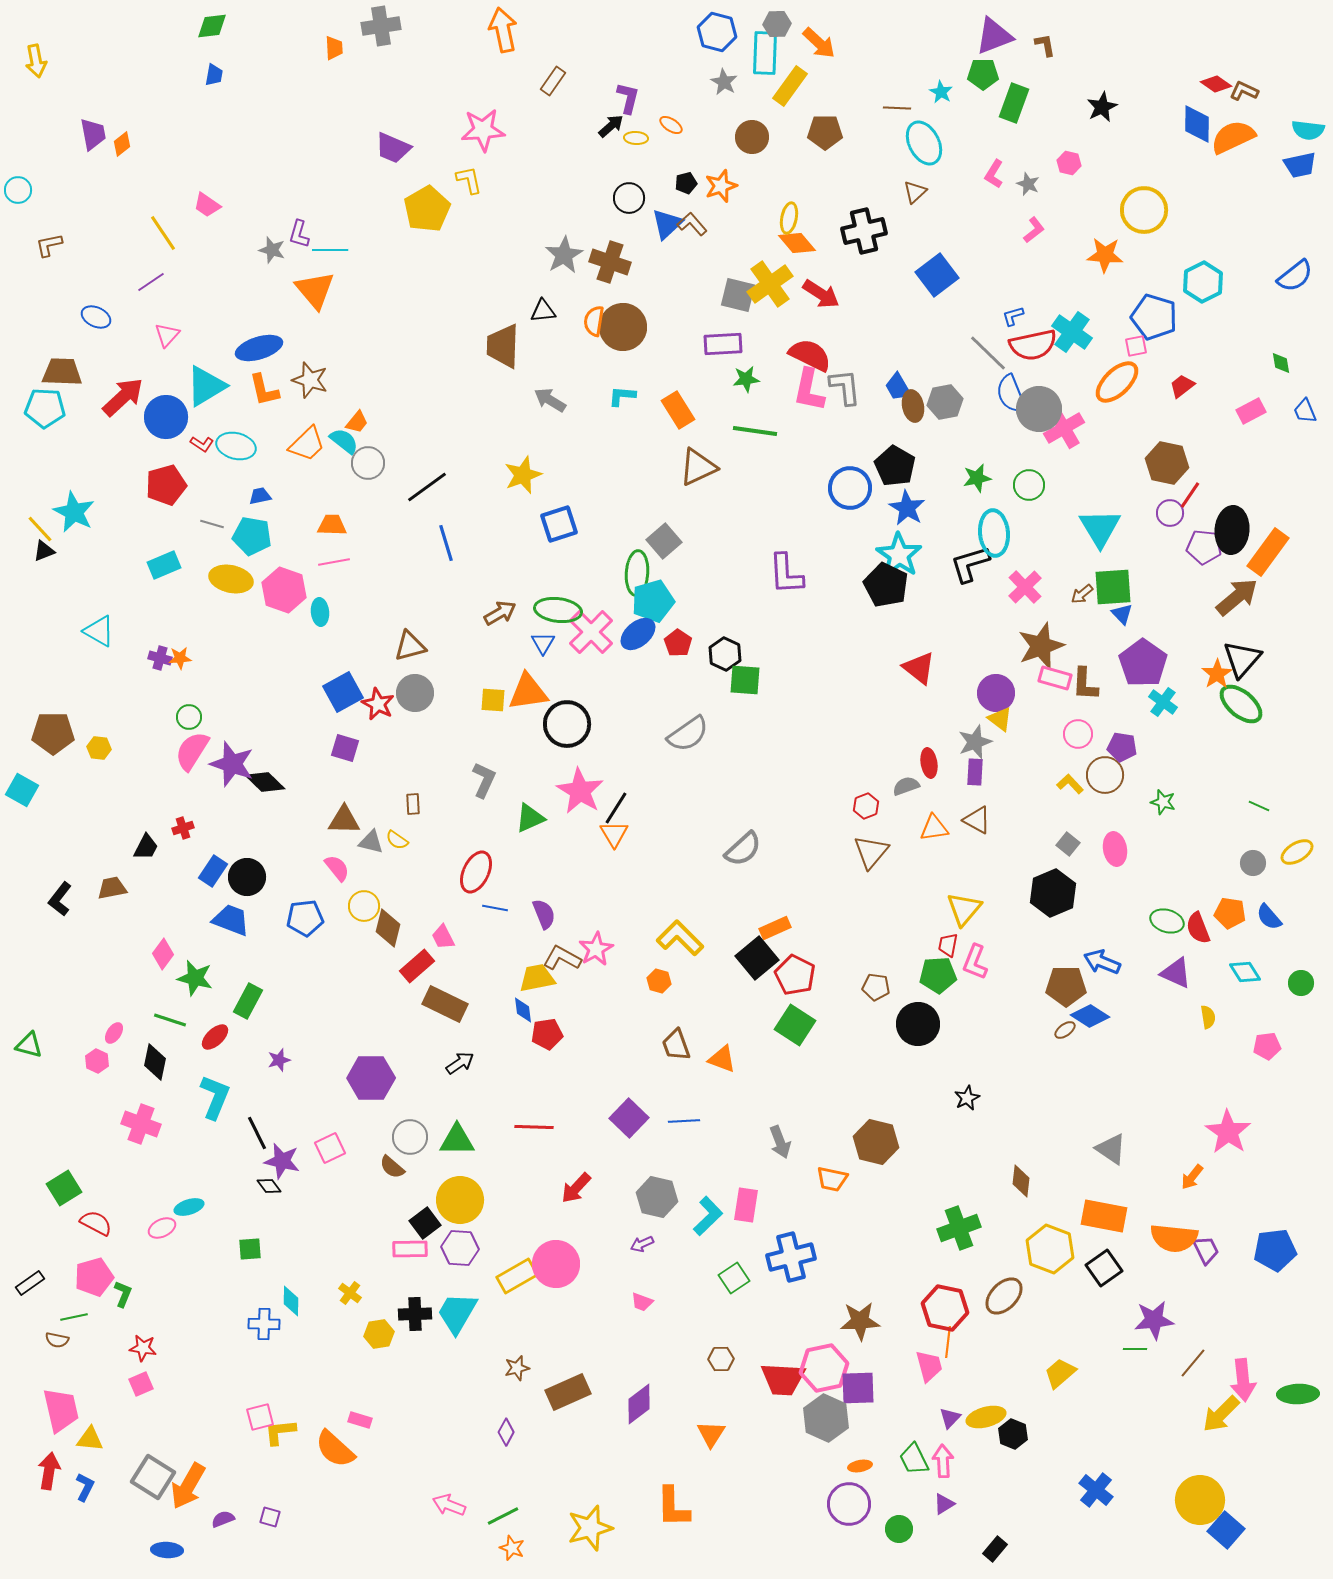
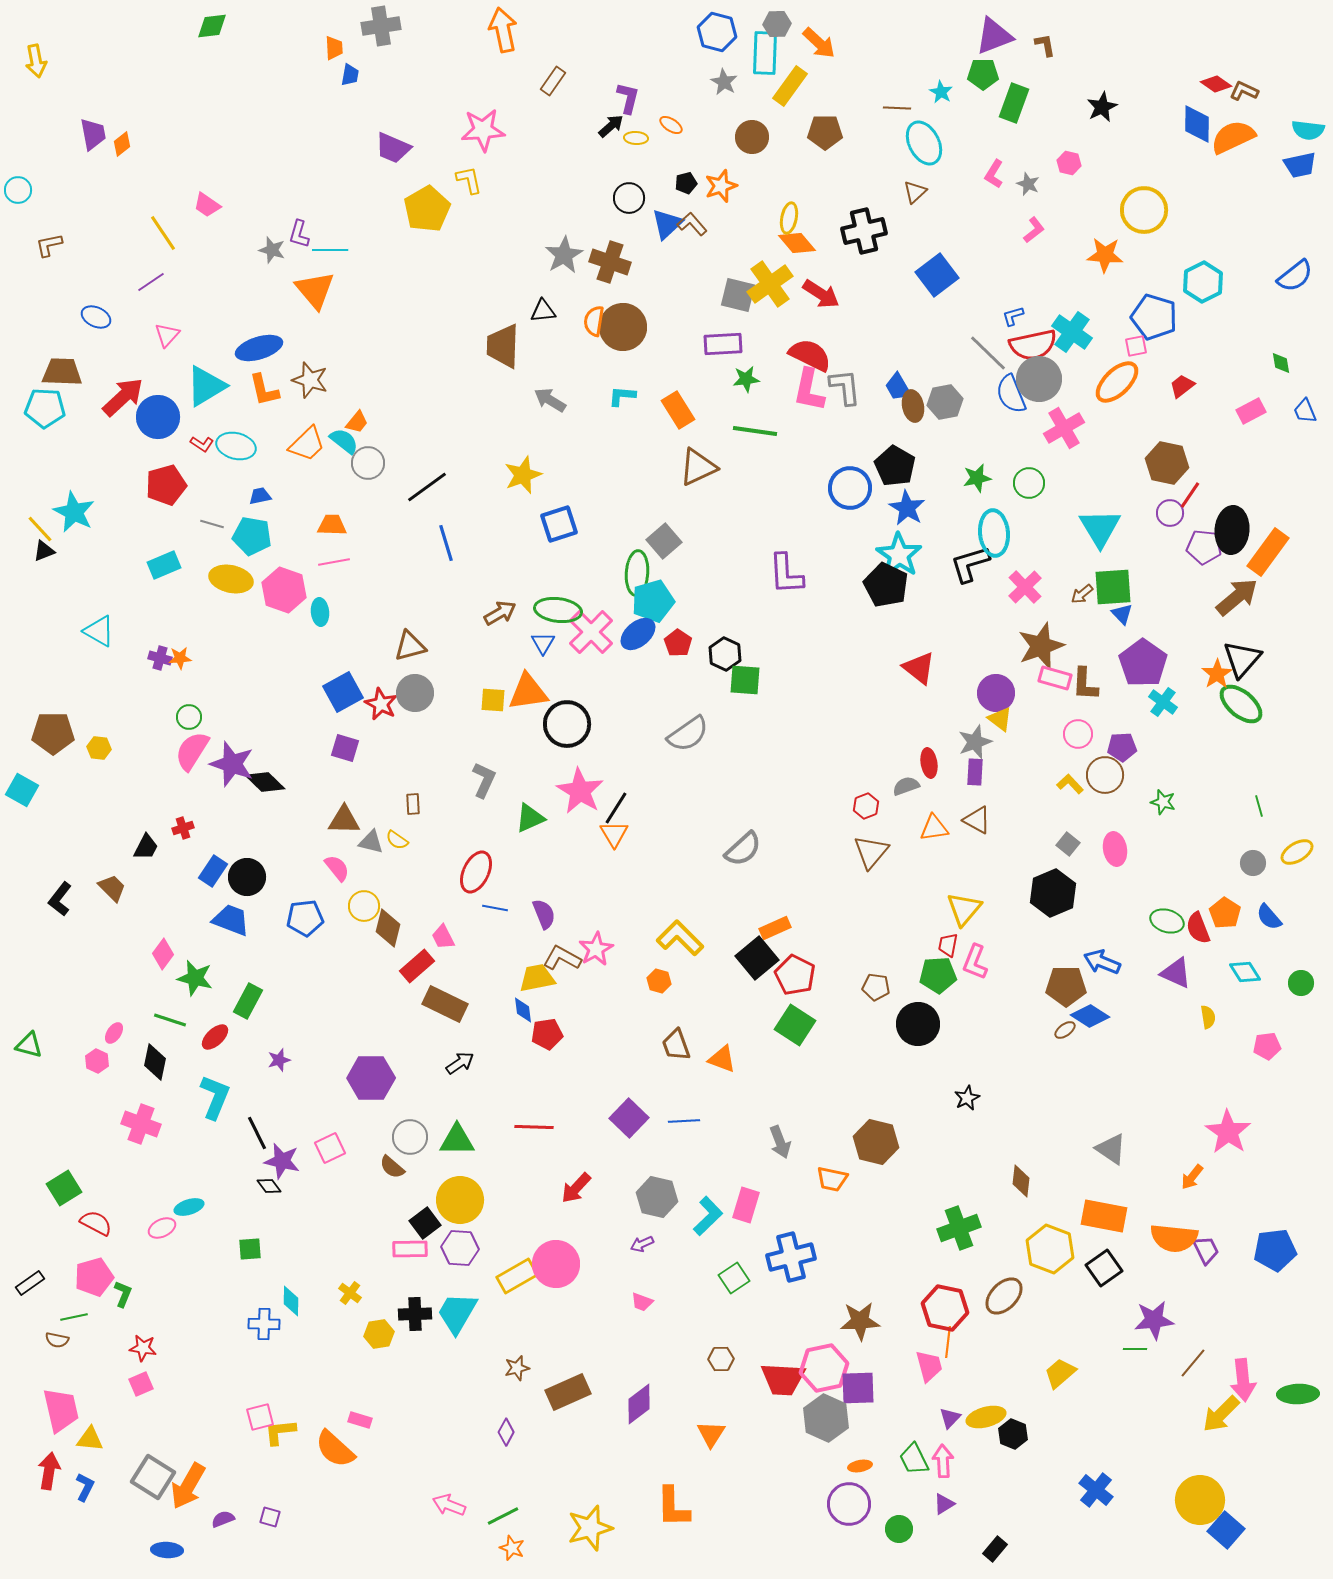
blue trapezoid at (214, 75): moved 136 px right
gray circle at (1039, 409): moved 30 px up
blue circle at (166, 417): moved 8 px left
green circle at (1029, 485): moved 2 px up
red star at (378, 704): moved 3 px right
purple pentagon at (1122, 747): rotated 12 degrees counterclockwise
green line at (1259, 806): rotated 50 degrees clockwise
brown trapezoid at (112, 888): rotated 56 degrees clockwise
orange pentagon at (1230, 913): moved 5 px left; rotated 24 degrees clockwise
pink rectangle at (746, 1205): rotated 8 degrees clockwise
